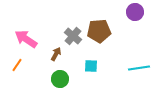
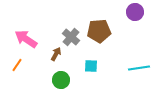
gray cross: moved 2 px left, 1 px down
green circle: moved 1 px right, 1 px down
